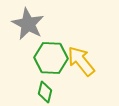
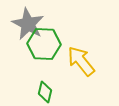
green hexagon: moved 7 px left, 14 px up
